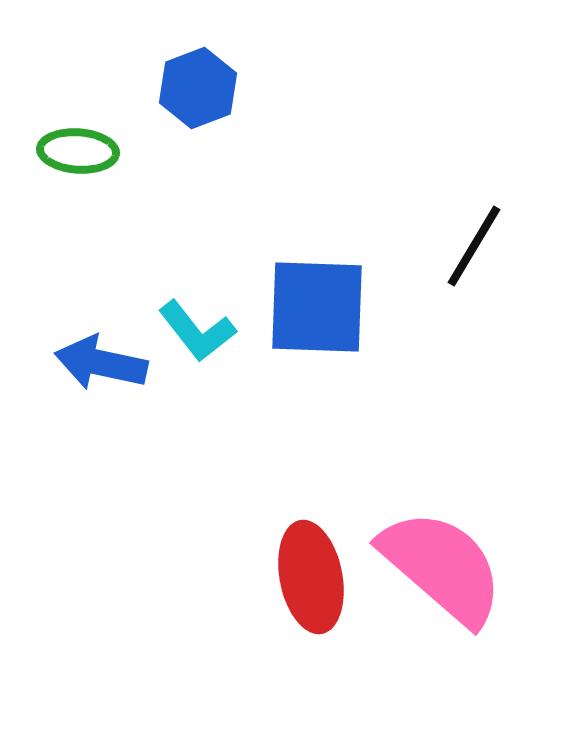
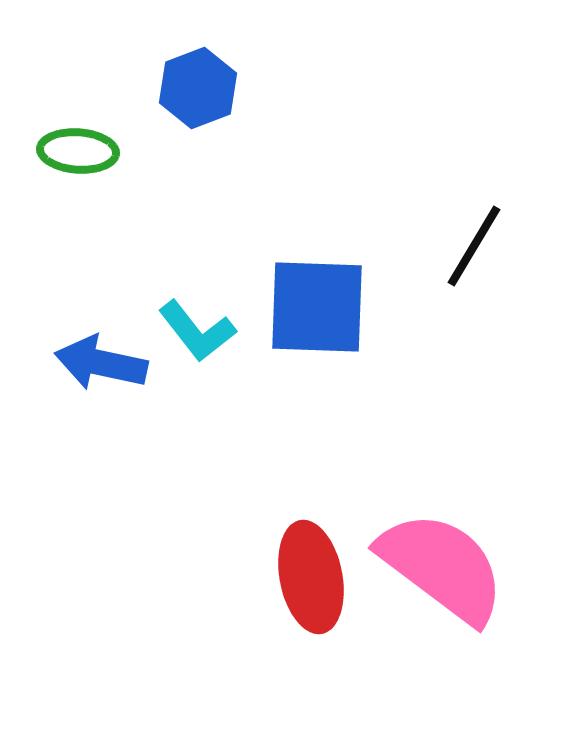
pink semicircle: rotated 4 degrees counterclockwise
